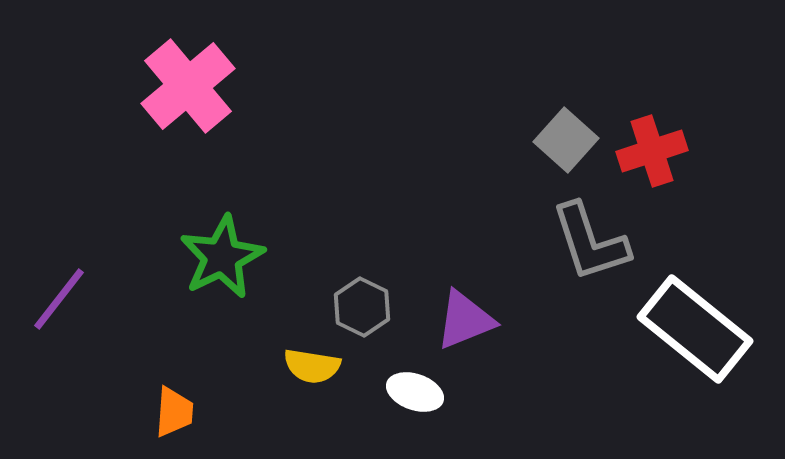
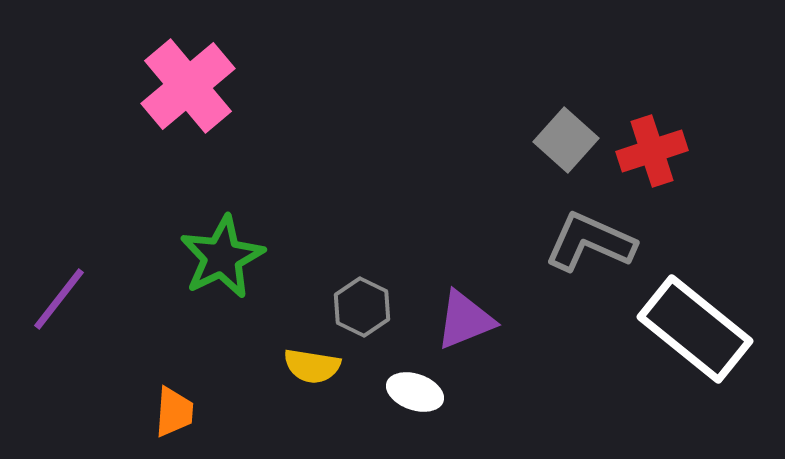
gray L-shape: rotated 132 degrees clockwise
